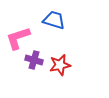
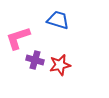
blue trapezoid: moved 4 px right
purple cross: moved 1 px right
